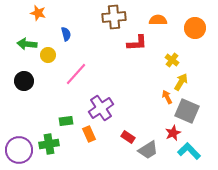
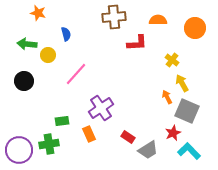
yellow arrow: moved 1 px right, 1 px down; rotated 60 degrees counterclockwise
green rectangle: moved 4 px left
